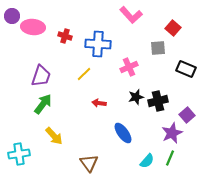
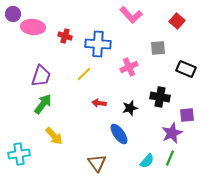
purple circle: moved 1 px right, 2 px up
red square: moved 4 px right, 7 px up
black star: moved 6 px left, 11 px down
black cross: moved 2 px right, 4 px up; rotated 24 degrees clockwise
purple square: rotated 35 degrees clockwise
blue ellipse: moved 4 px left, 1 px down
brown triangle: moved 8 px right
